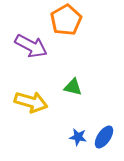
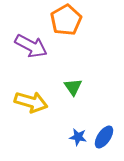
green triangle: rotated 42 degrees clockwise
